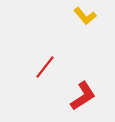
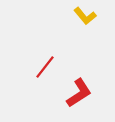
red L-shape: moved 4 px left, 3 px up
